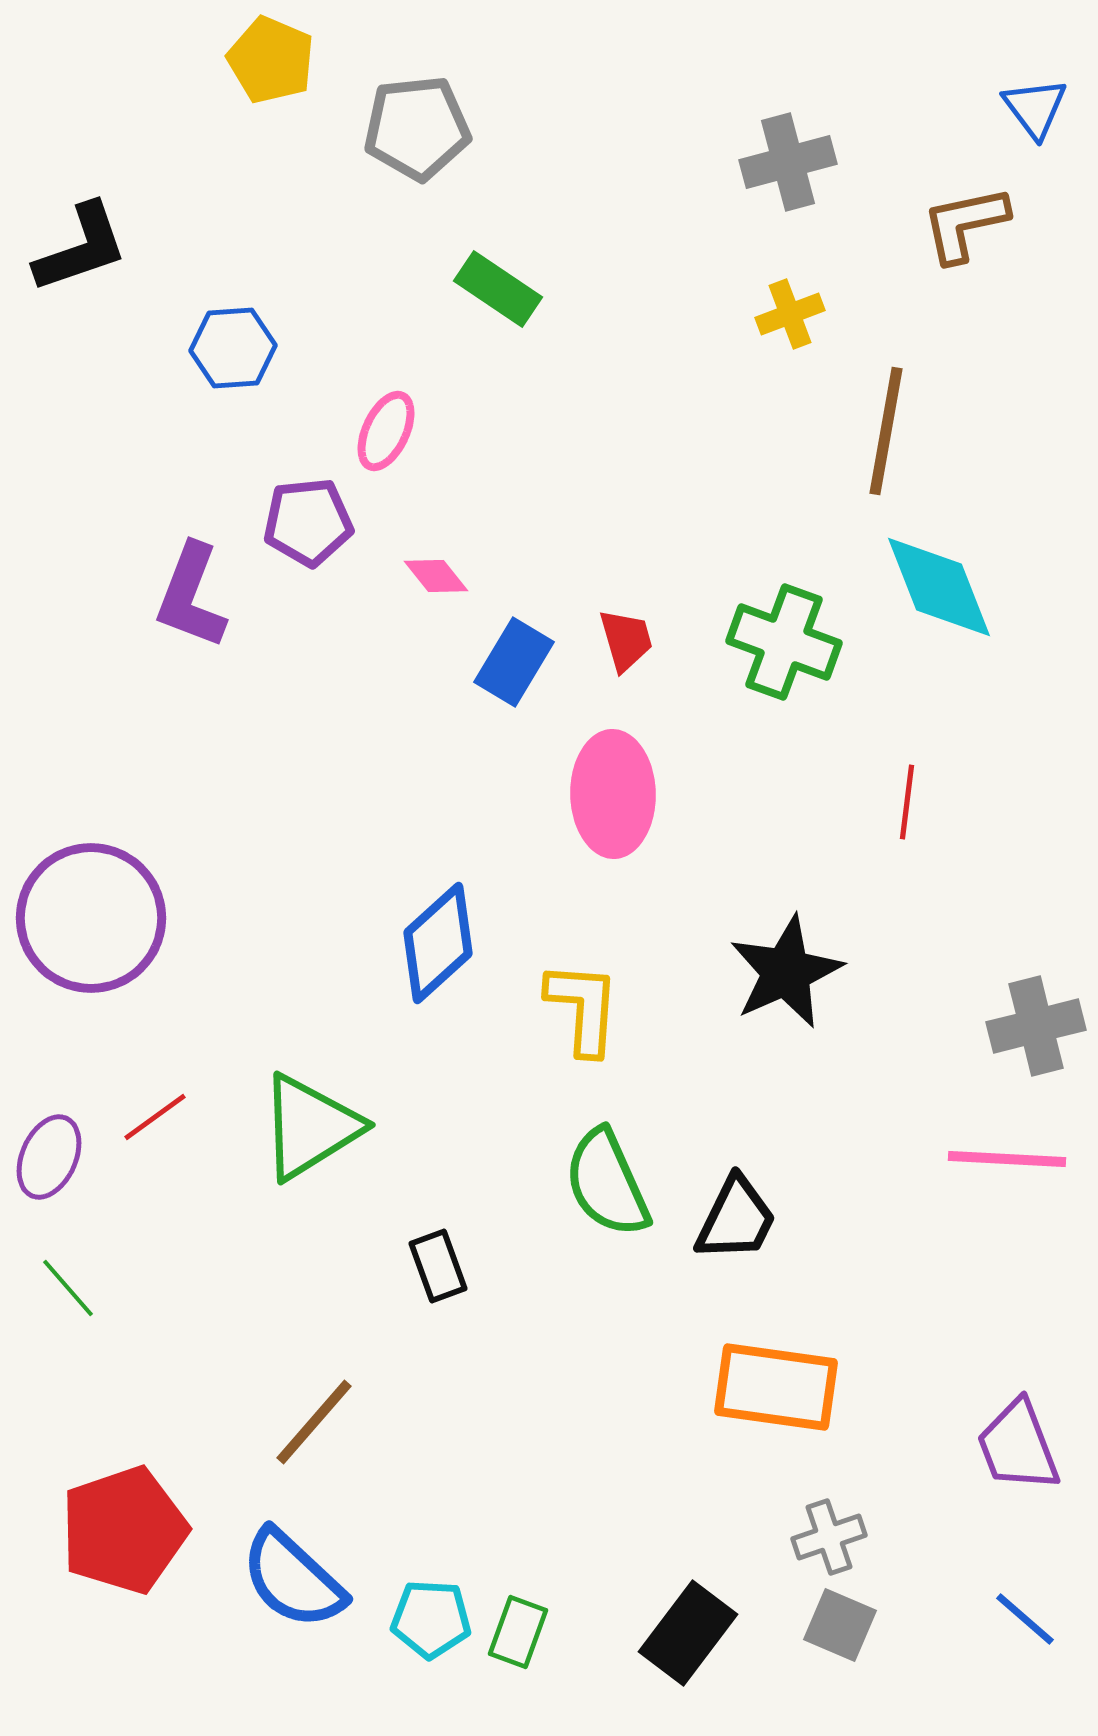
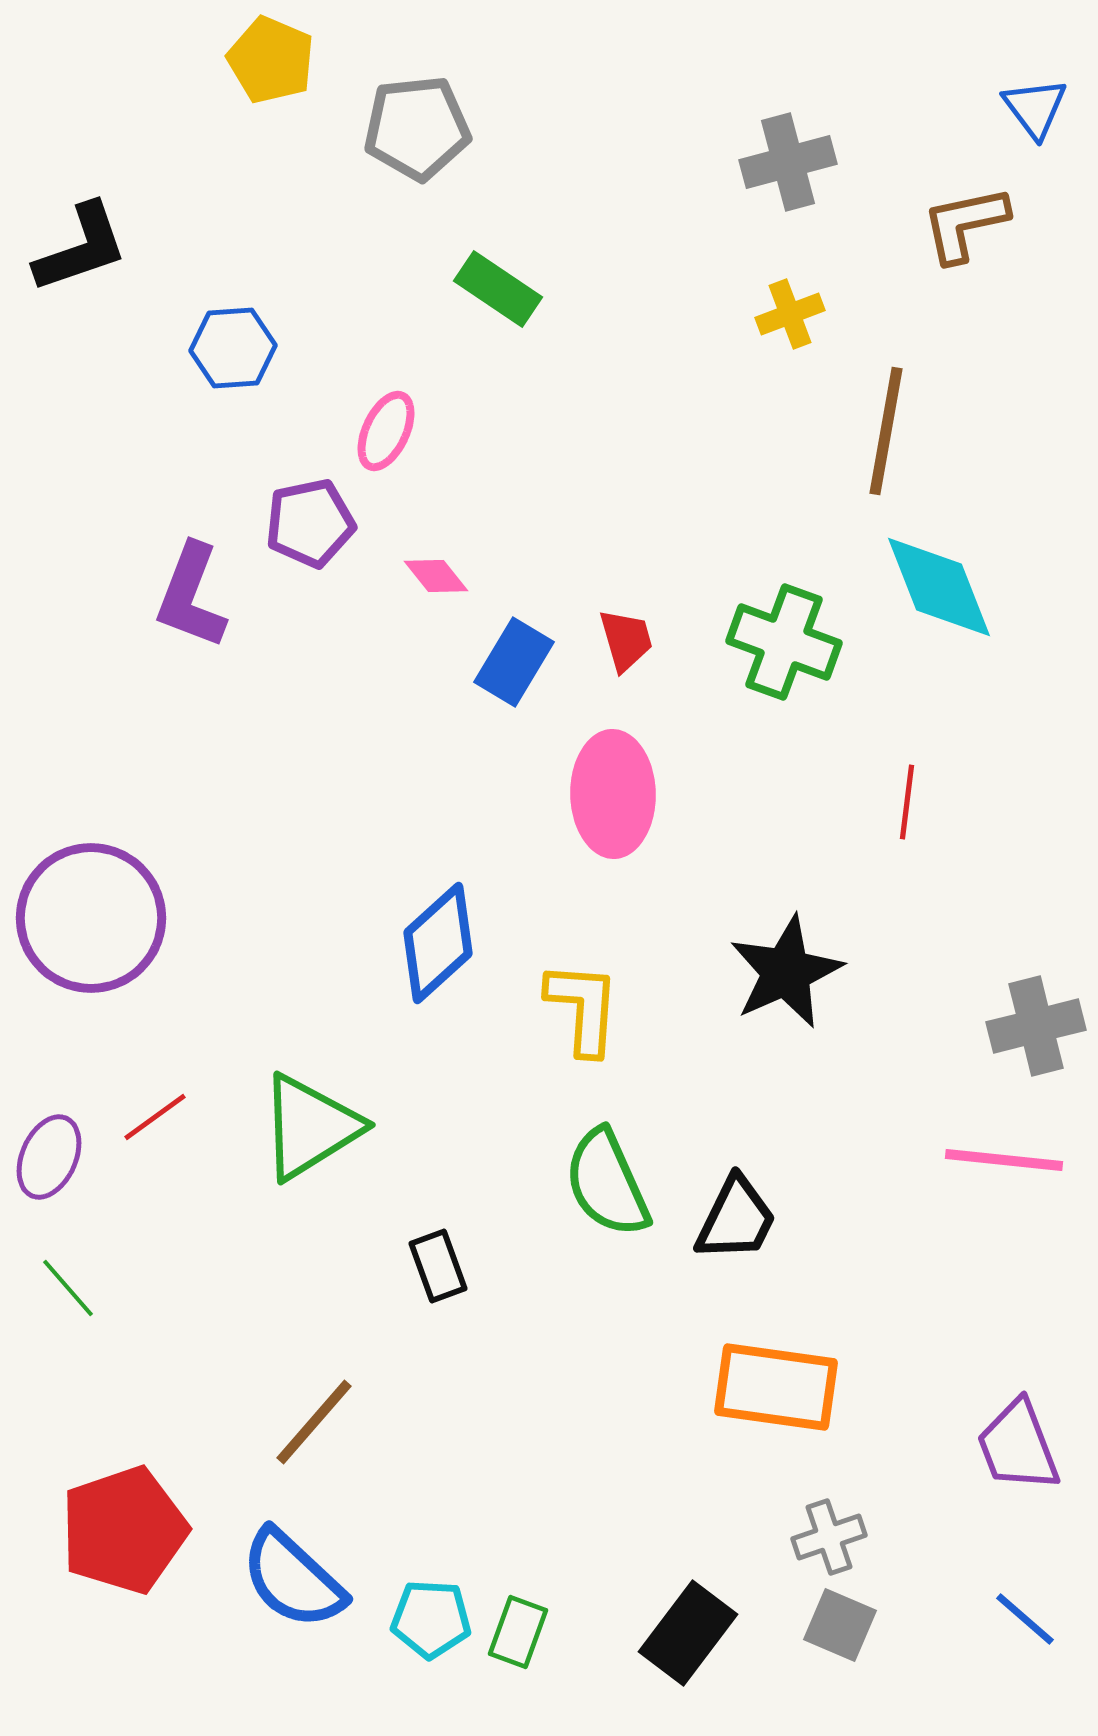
purple pentagon at (308, 522): moved 2 px right, 1 px down; rotated 6 degrees counterclockwise
pink line at (1007, 1159): moved 3 px left, 1 px down; rotated 3 degrees clockwise
